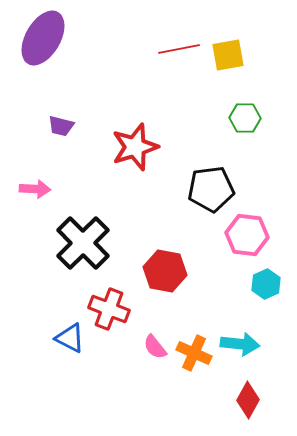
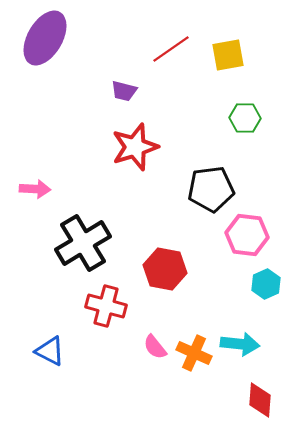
purple ellipse: moved 2 px right
red line: moved 8 px left; rotated 24 degrees counterclockwise
purple trapezoid: moved 63 px right, 35 px up
black cross: rotated 14 degrees clockwise
red hexagon: moved 2 px up
red cross: moved 3 px left, 3 px up; rotated 6 degrees counterclockwise
blue triangle: moved 20 px left, 13 px down
red diamond: moved 12 px right; rotated 24 degrees counterclockwise
